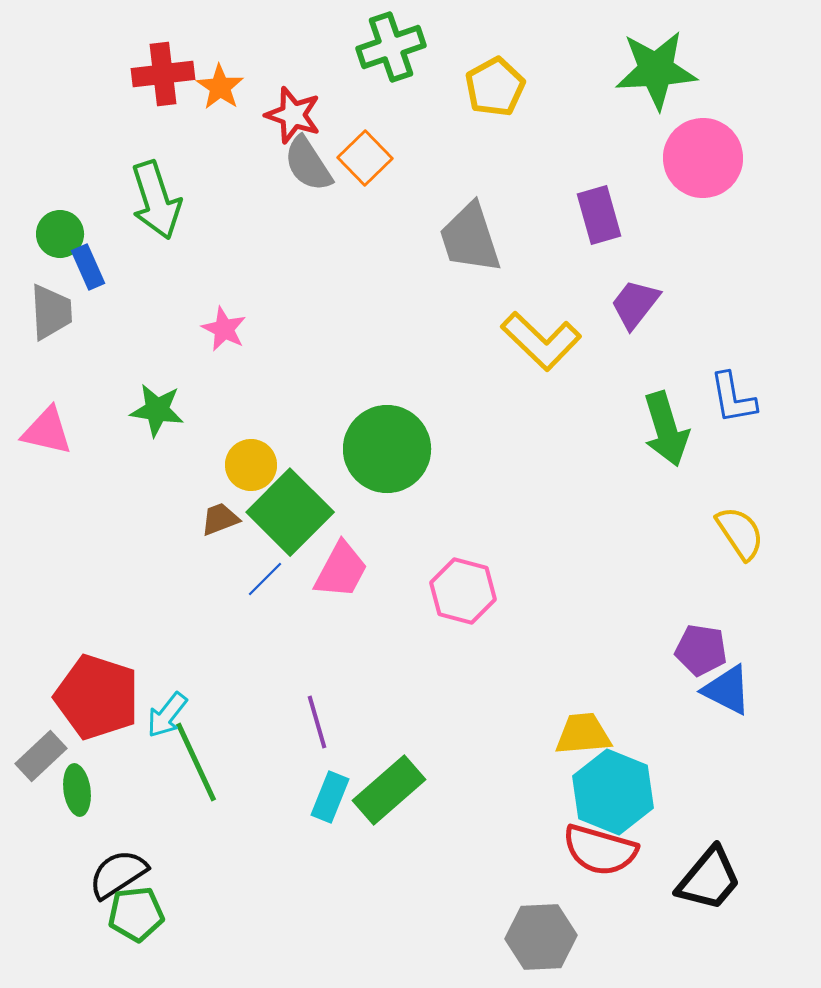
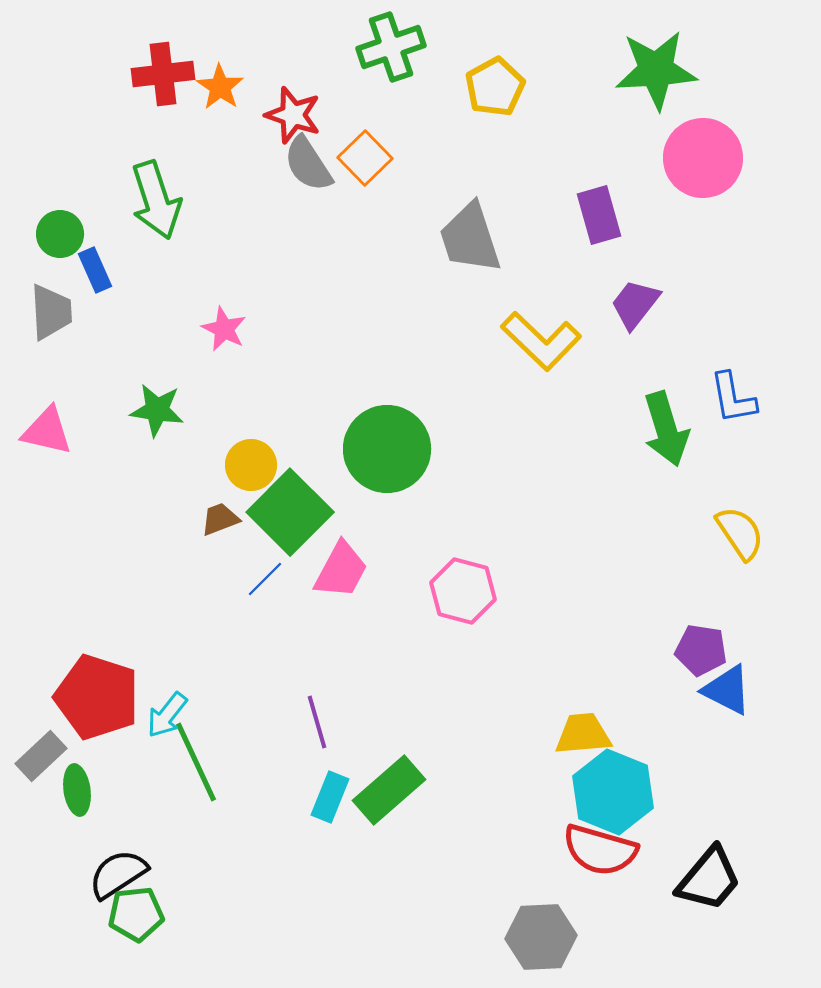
blue rectangle at (88, 267): moved 7 px right, 3 px down
